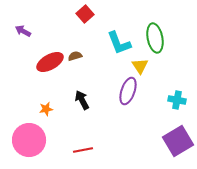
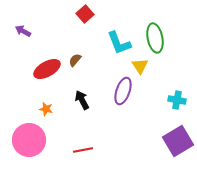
brown semicircle: moved 4 px down; rotated 32 degrees counterclockwise
red ellipse: moved 3 px left, 7 px down
purple ellipse: moved 5 px left
orange star: rotated 24 degrees clockwise
